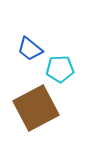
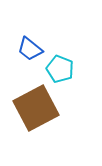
cyan pentagon: rotated 24 degrees clockwise
